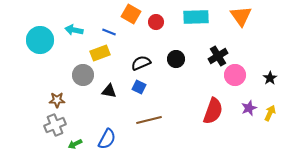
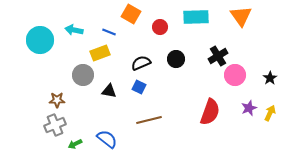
red circle: moved 4 px right, 5 px down
red semicircle: moved 3 px left, 1 px down
blue semicircle: rotated 80 degrees counterclockwise
